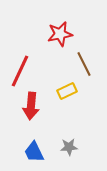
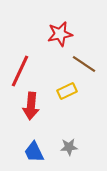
brown line: rotated 30 degrees counterclockwise
